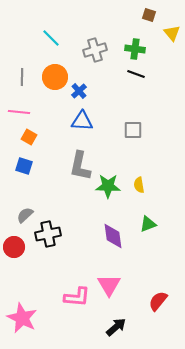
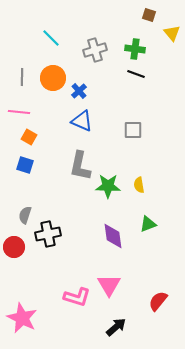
orange circle: moved 2 px left, 1 px down
blue triangle: rotated 20 degrees clockwise
blue square: moved 1 px right, 1 px up
gray semicircle: rotated 30 degrees counterclockwise
pink L-shape: rotated 12 degrees clockwise
